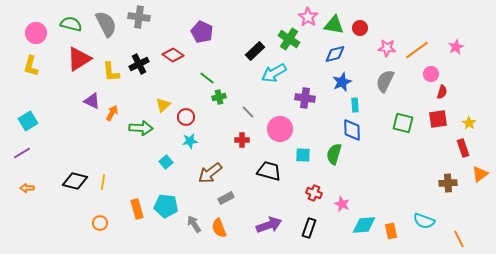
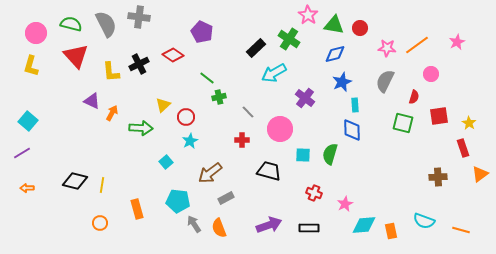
pink star at (308, 17): moved 2 px up
pink star at (456, 47): moved 1 px right, 5 px up
orange line at (417, 50): moved 5 px up
black rectangle at (255, 51): moved 1 px right, 3 px up
red triangle at (79, 59): moved 3 px left, 3 px up; rotated 40 degrees counterclockwise
red semicircle at (442, 92): moved 28 px left, 5 px down
purple cross at (305, 98): rotated 30 degrees clockwise
red square at (438, 119): moved 1 px right, 3 px up
cyan square at (28, 121): rotated 18 degrees counterclockwise
cyan star at (190, 141): rotated 21 degrees counterclockwise
green semicircle at (334, 154): moved 4 px left
yellow line at (103, 182): moved 1 px left, 3 px down
brown cross at (448, 183): moved 10 px left, 6 px up
pink star at (342, 204): moved 3 px right; rotated 21 degrees clockwise
cyan pentagon at (166, 206): moved 12 px right, 5 px up
black rectangle at (309, 228): rotated 72 degrees clockwise
orange line at (459, 239): moved 2 px right, 9 px up; rotated 48 degrees counterclockwise
